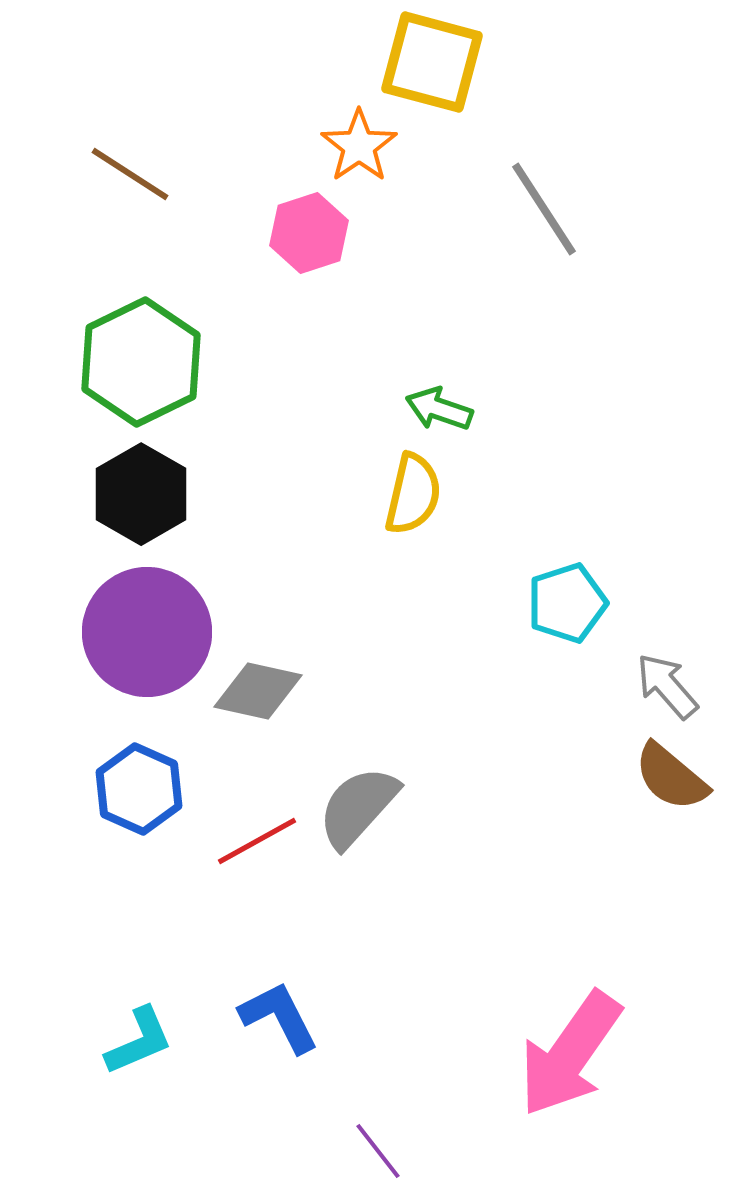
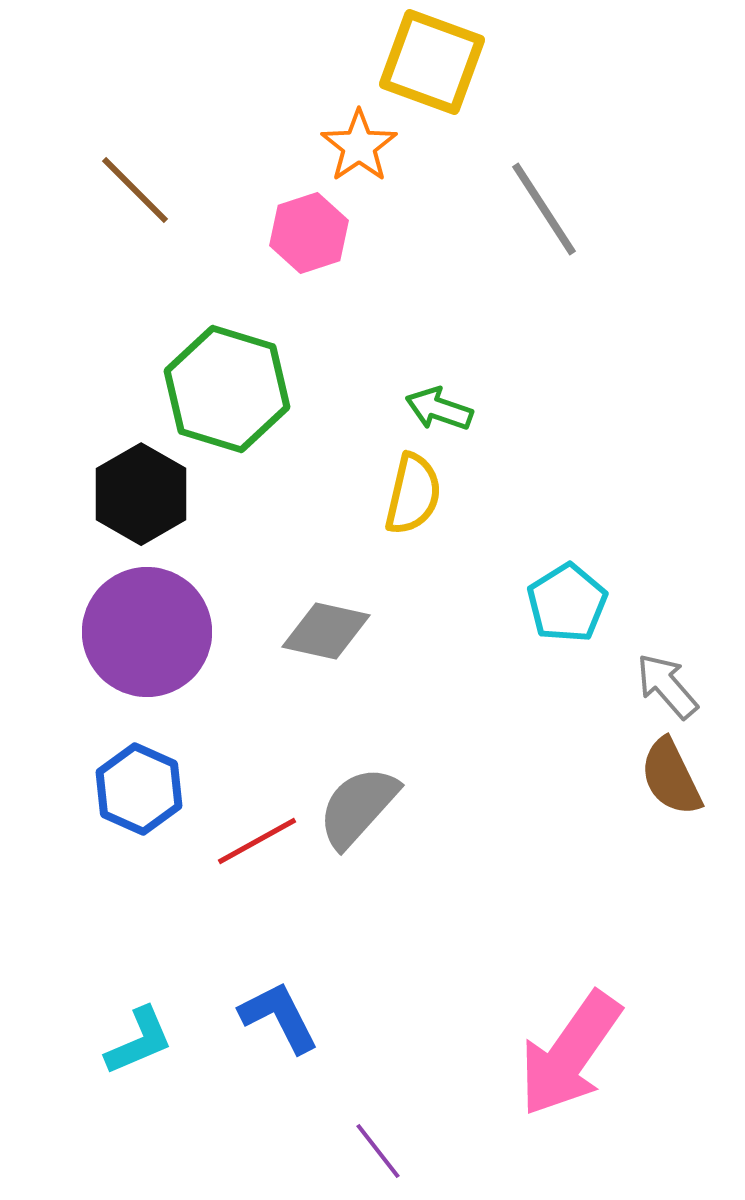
yellow square: rotated 5 degrees clockwise
brown line: moved 5 px right, 16 px down; rotated 12 degrees clockwise
green hexagon: moved 86 px right, 27 px down; rotated 17 degrees counterclockwise
cyan pentagon: rotated 14 degrees counterclockwise
gray diamond: moved 68 px right, 60 px up
brown semicircle: rotated 24 degrees clockwise
